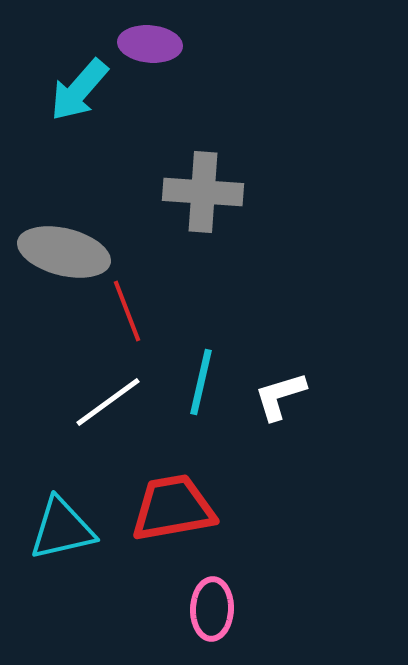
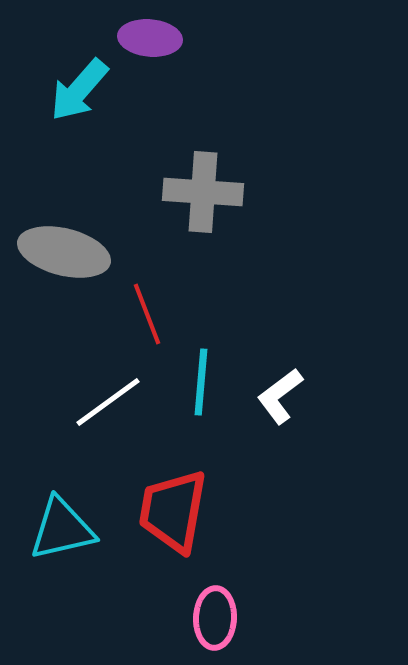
purple ellipse: moved 6 px up
red line: moved 20 px right, 3 px down
cyan line: rotated 8 degrees counterclockwise
white L-shape: rotated 20 degrees counterclockwise
red trapezoid: moved 3 px down; rotated 70 degrees counterclockwise
pink ellipse: moved 3 px right, 9 px down
